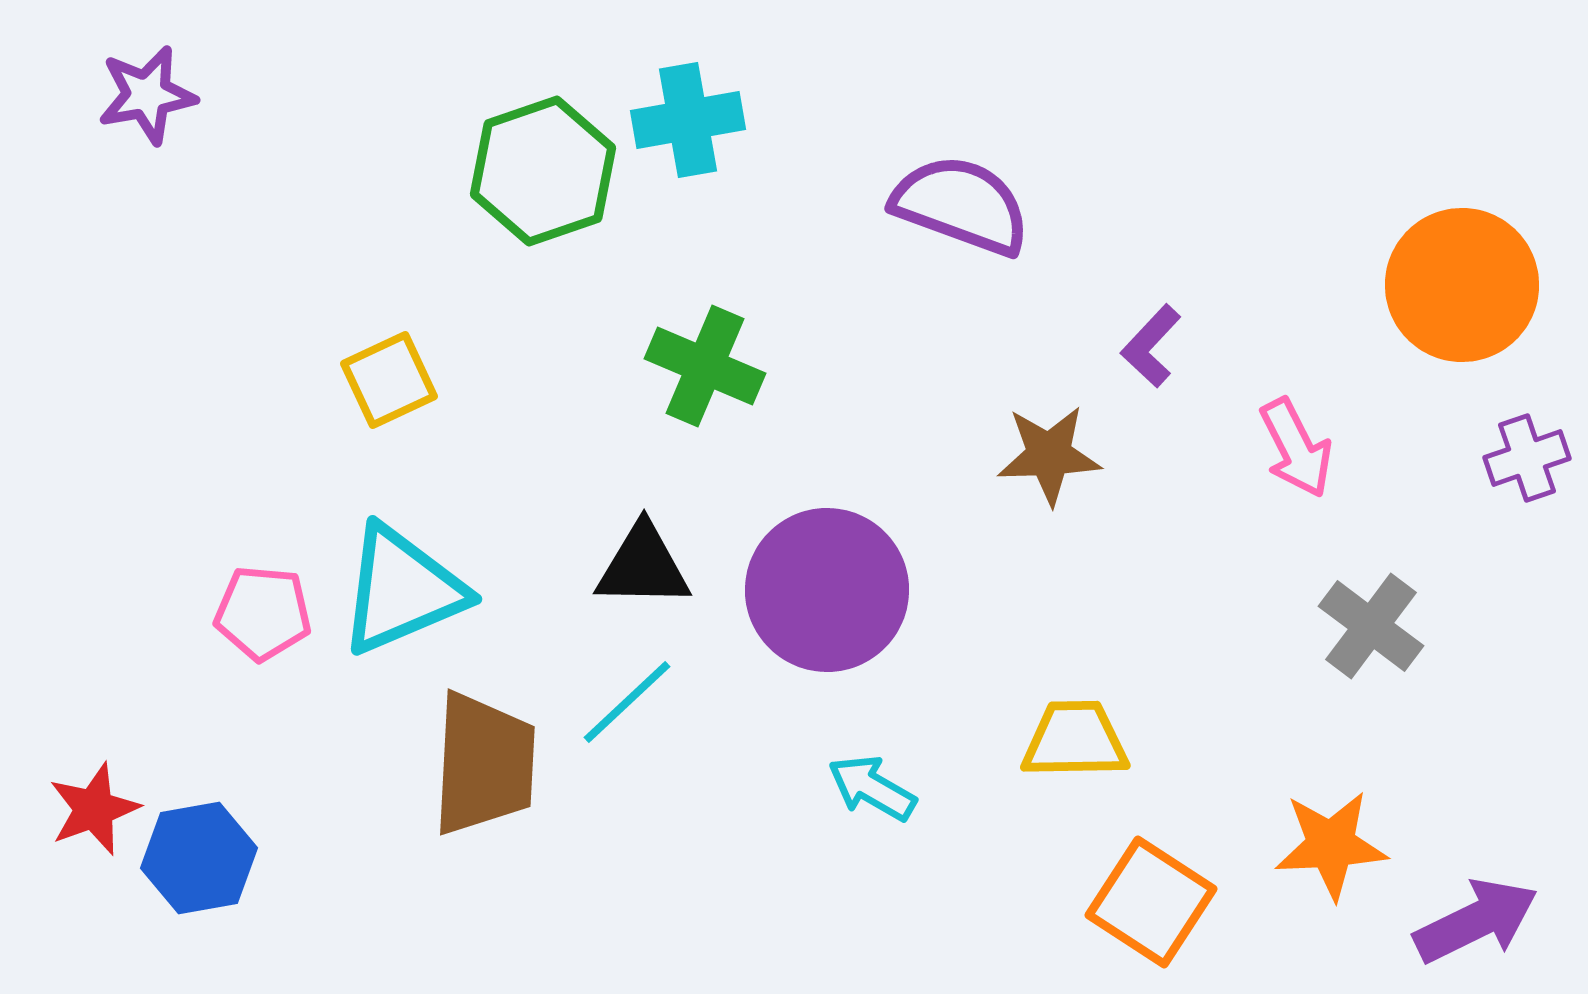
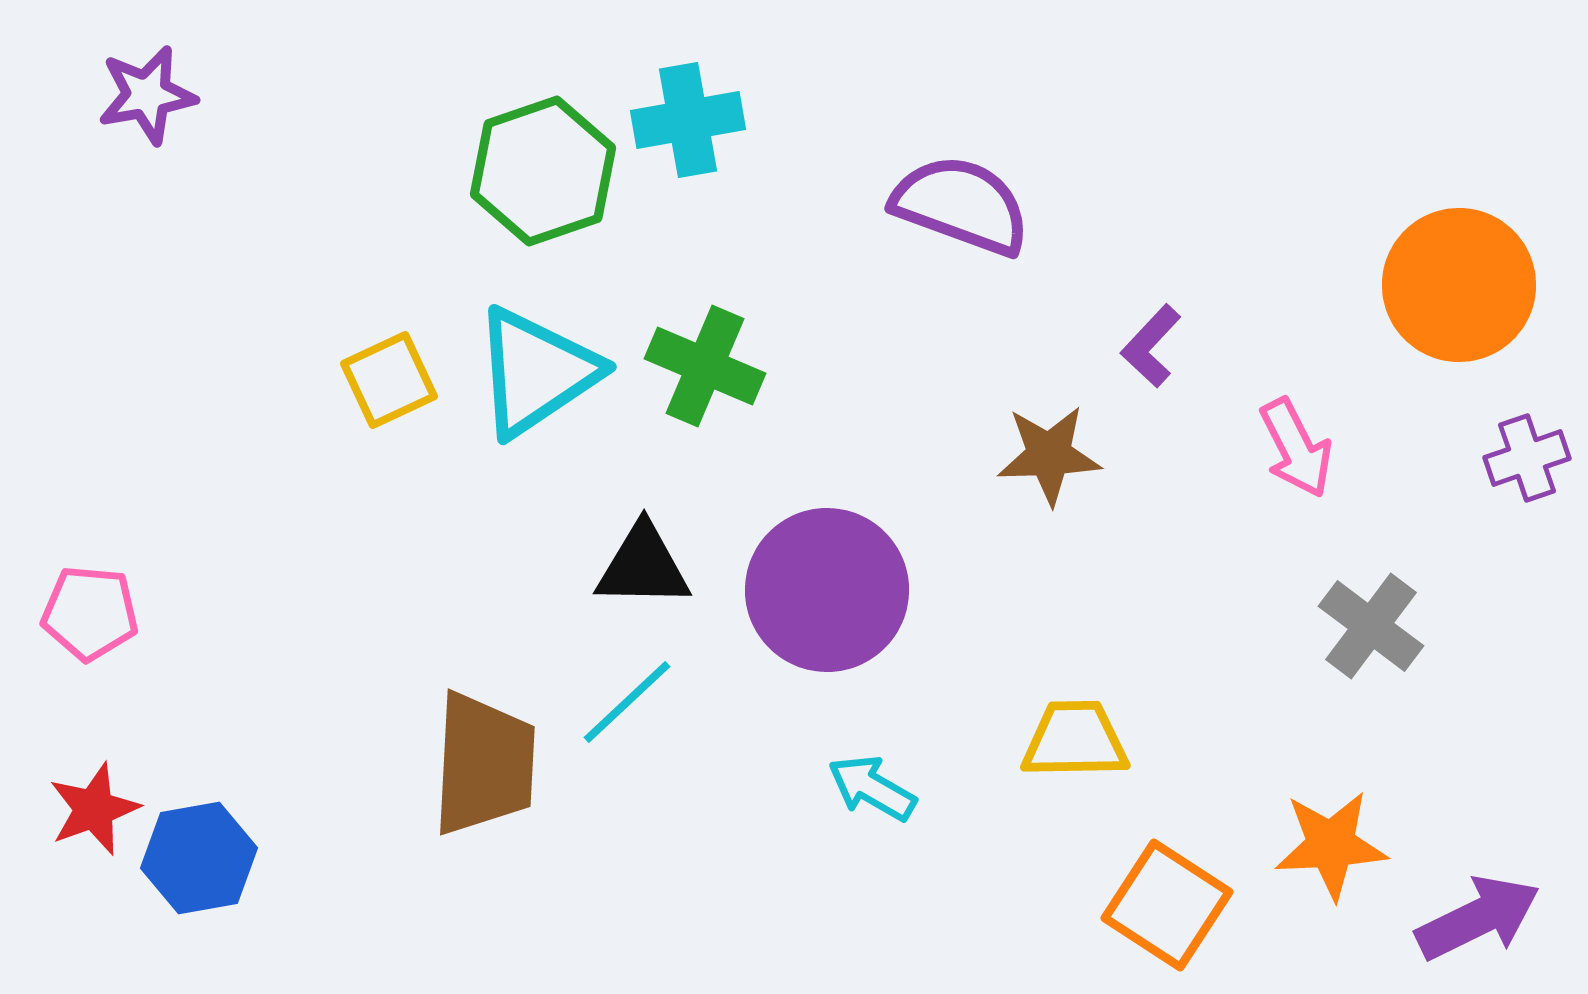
orange circle: moved 3 px left
cyan triangle: moved 134 px right, 218 px up; rotated 11 degrees counterclockwise
pink pentagon: moved 173 px left
orange square: moved 16 px right, 3 px down
purple arrow: moved 2 px right, 3 px up
